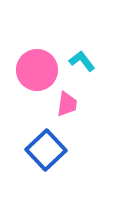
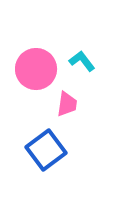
pink circle: moved 1 px left, 1 px up
blue square: rotated 6 degrees clockwise
